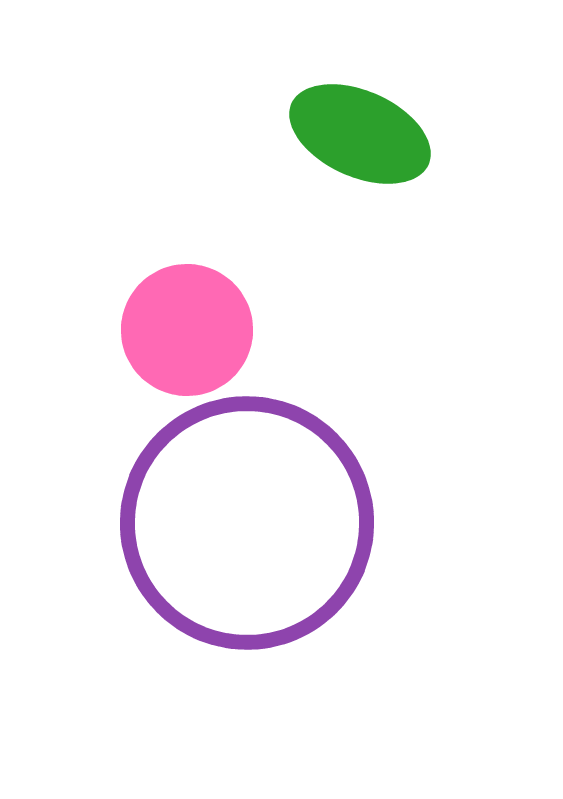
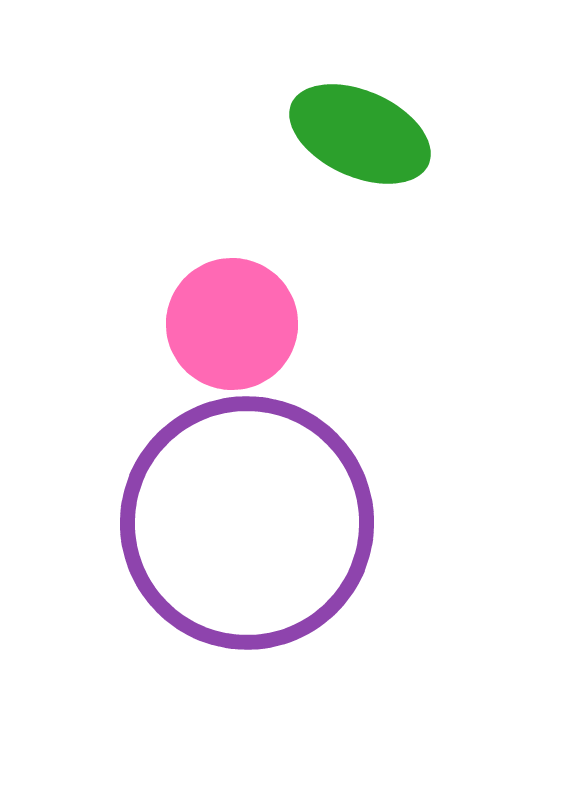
pink circle: moved 45 px right, 6 px up
